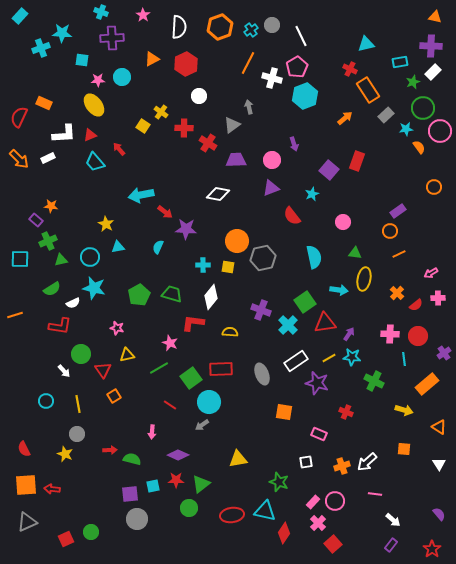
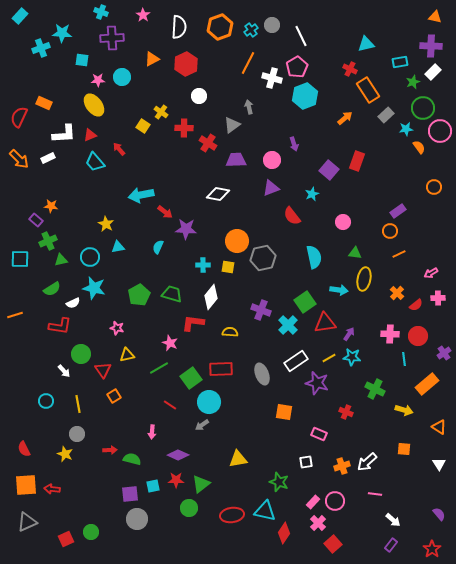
green cross at (374, 381): moved 1 px right, 8 px down
